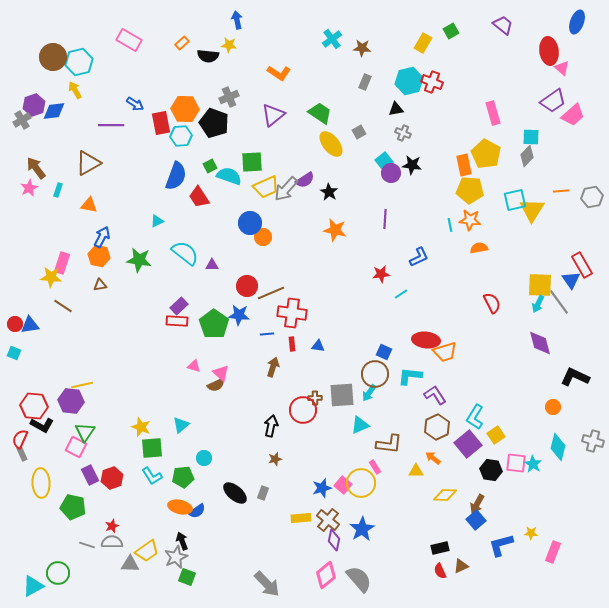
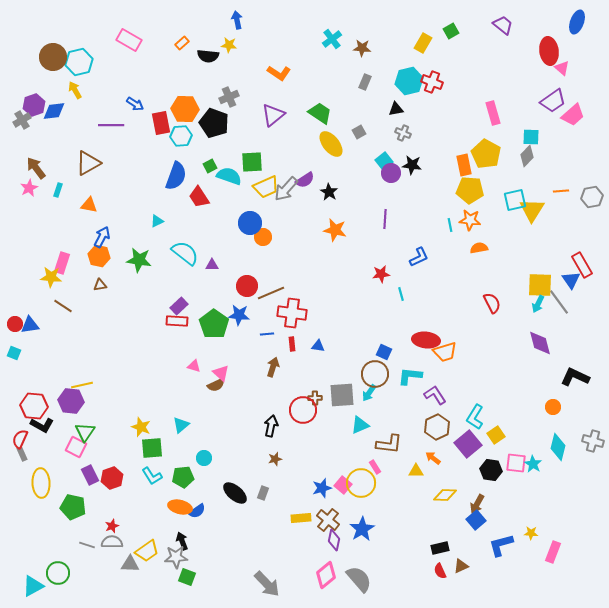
cyan line at (401, 294): rotated 72 degrees counterclockwise
gray star at (176, 557): rotated 20 degrees clockwise
